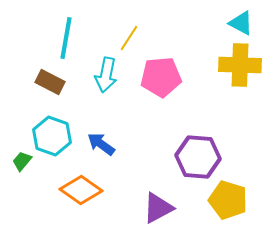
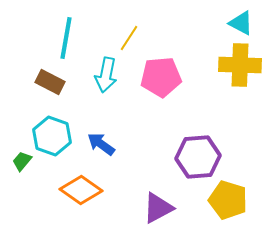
purple hexagon: rotated 9 degrees counterclockwise
